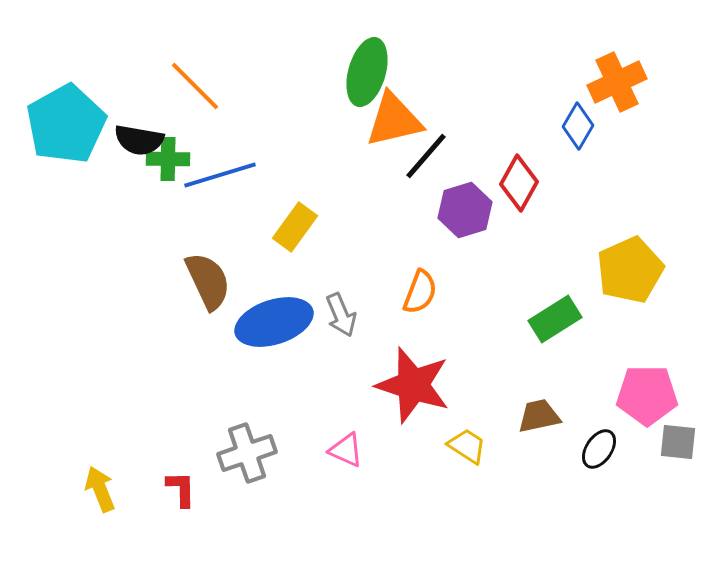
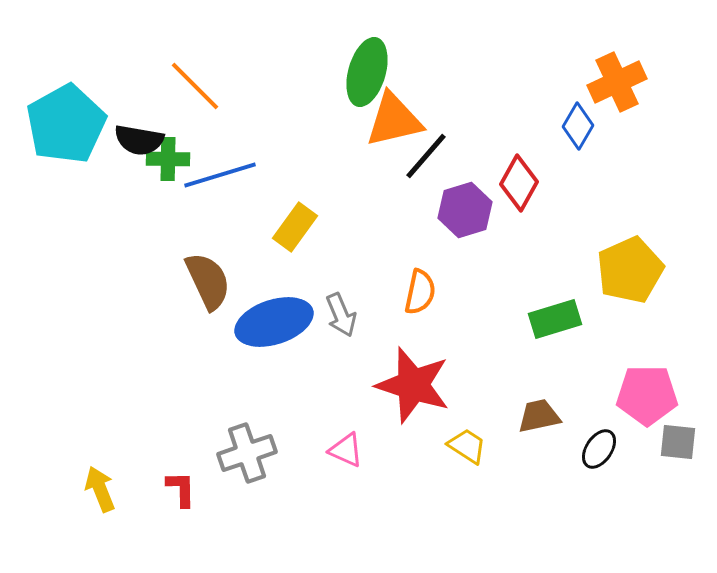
orange semicircle: rotated 9 degrees counterclockwise
green rectangle: rotated 15 degrees clockwise
